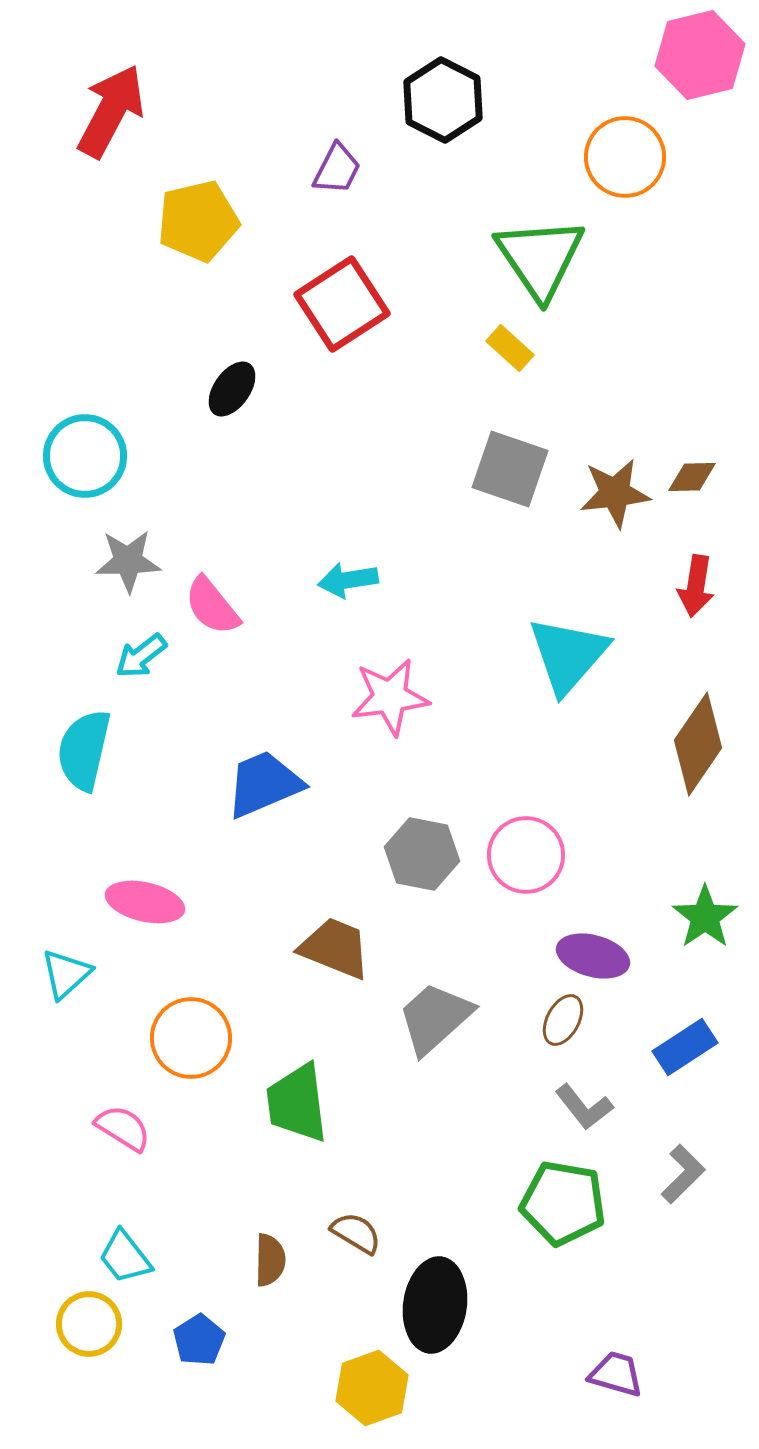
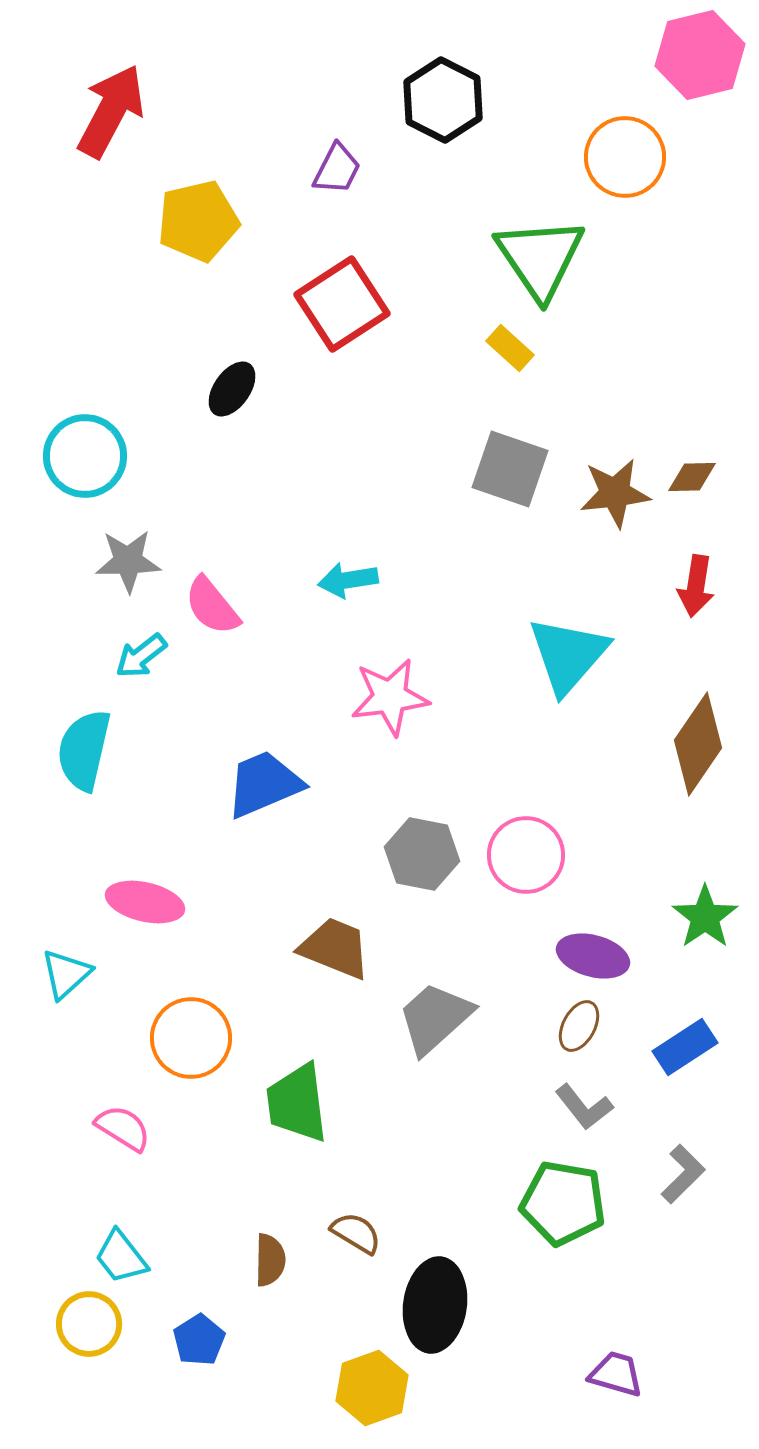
brown ellipse at (563, 1020): moved 16 px right, 6 px down
cyan trapezoid at (125, 1257): moved 4 px left
